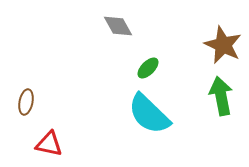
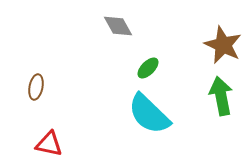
brown ellipse: moved 10 px right, 15 px up
